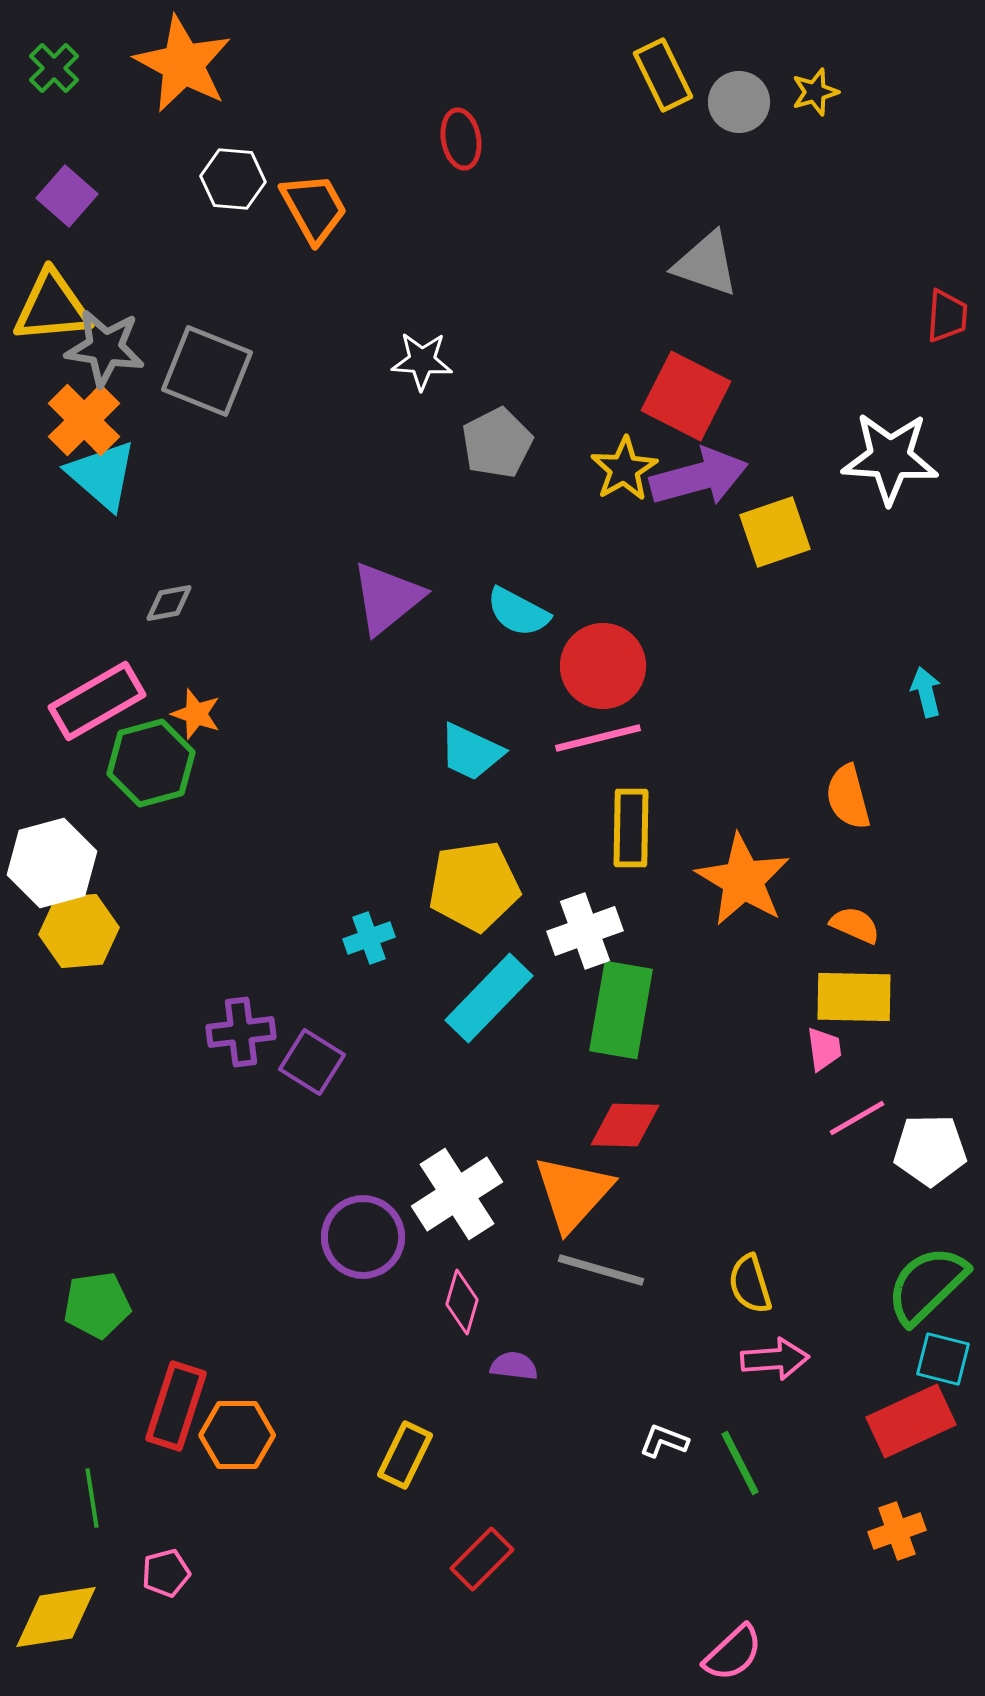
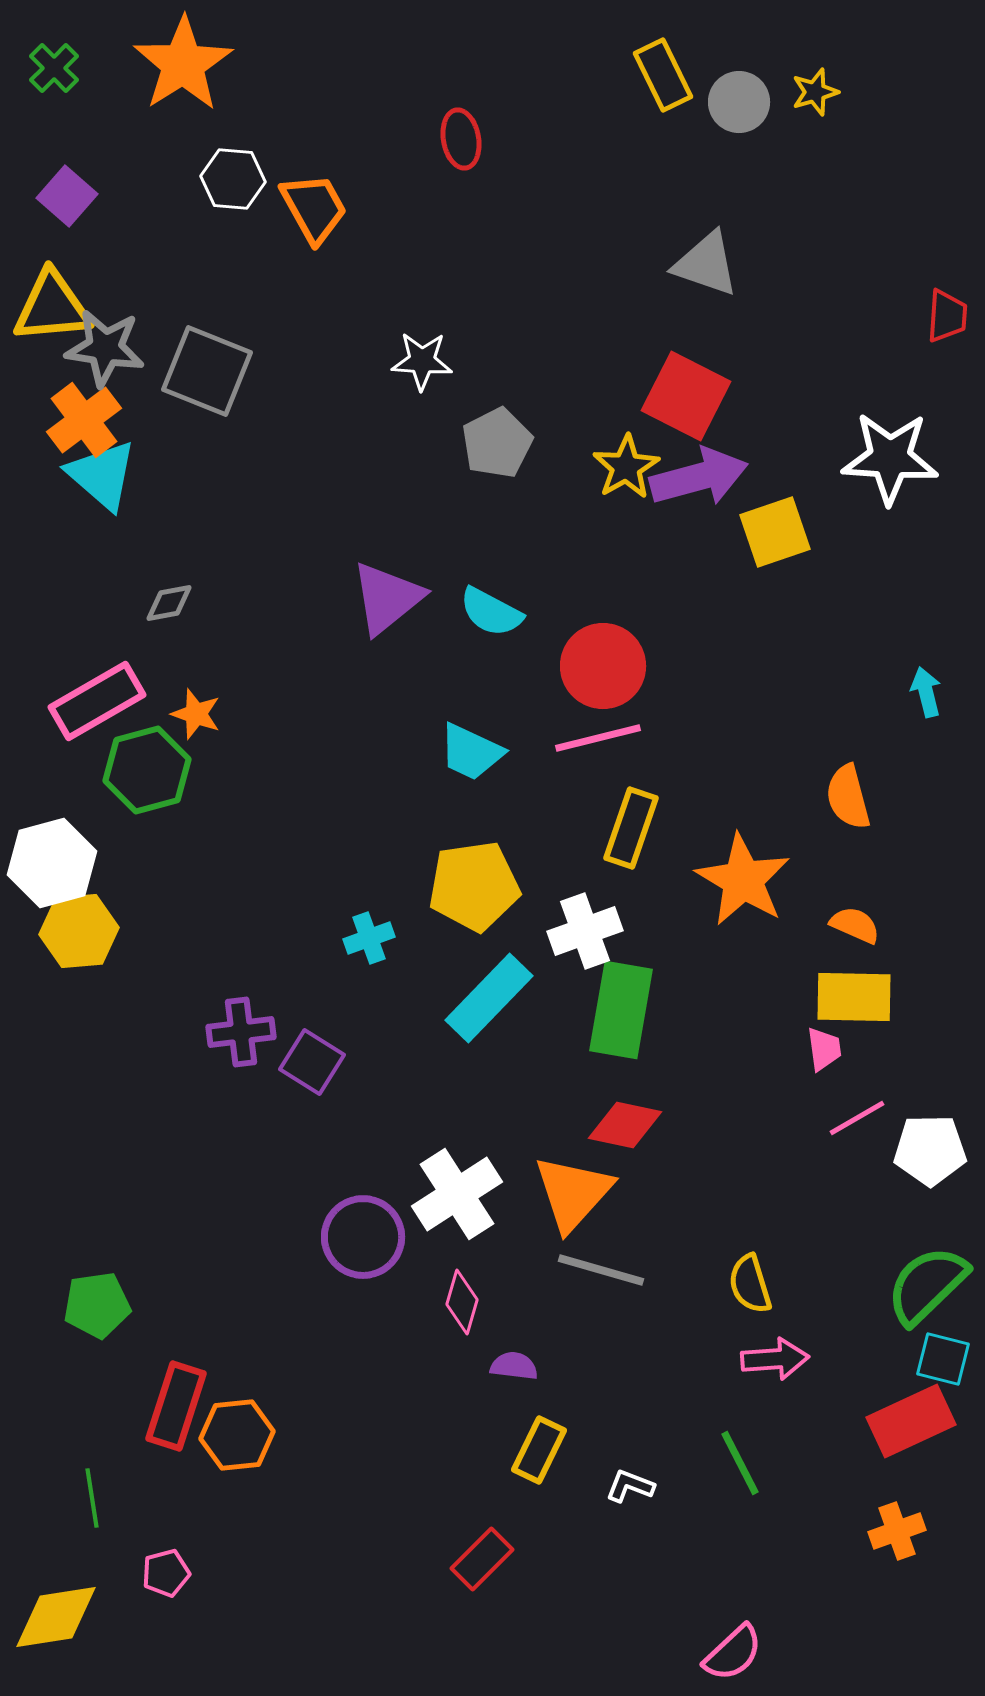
orange star at (183, 64): rotated 12 degrees clockwise
orange cross at (84, 420): rotated 8 degrees clockwise
yellow star at (624, 469): moved 2 px right, 2 px up
cyan semicircle at (518, 612): moved 27 px left
green hexagon at (151, 763): moved 4 px left, 7 px down
yellow rectangle at (631, 828): rotated 18 degrees clockwise
red diamond at (625, 1125): rotated 10 degrees clockwise
orange hexagon at (237, 1435): rotated 6 degrees counterclockwise
white L-shape at (664, 1441): moved 34 px left, 45 px down
yellow rectangle at (405, 1455): moved 134 px right, 5 px up
